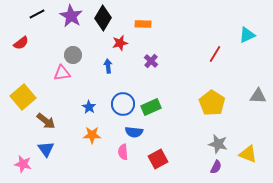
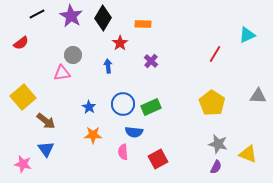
red star: rotated 21 degrees counterclockwise
orange star: moved 1 px right
